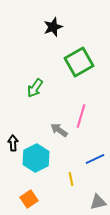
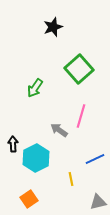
green square: moved 7 px down; rotated 12 degrees counterclockwise
black arrow: moved 1 px down
